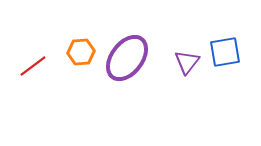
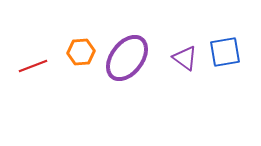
purple triangle: moved 2 px left, 4 px up; rotated 32 degrees counterclockwise
red line: rotated 16 degrees clockwise
